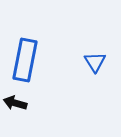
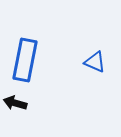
blue triangle: rotated 35 degrees counterclockwise
